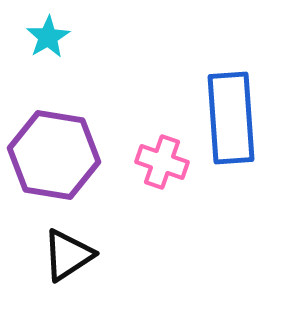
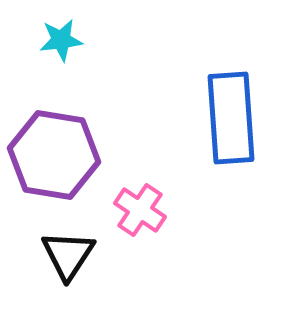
cyan star: moved 13 px right, 3 px down; rotated 24 degrees clockwise
pink cross: moved 22 px left, 48 px down; rotated 15 degrees clockwise
black triangle: rotated 24 degrees counterclockwise
